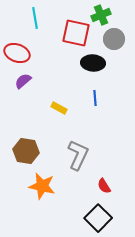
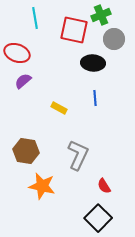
red square: moved 2 px left, 3 px up
